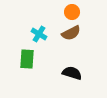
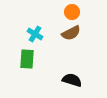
cyan cross: moved 4 px left
black semicircle: moved 7 px down
